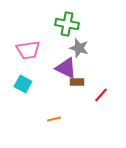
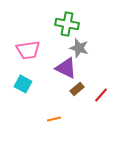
brown rectangle: moved 7 px down; rotated 40 degrees counterclockwise
